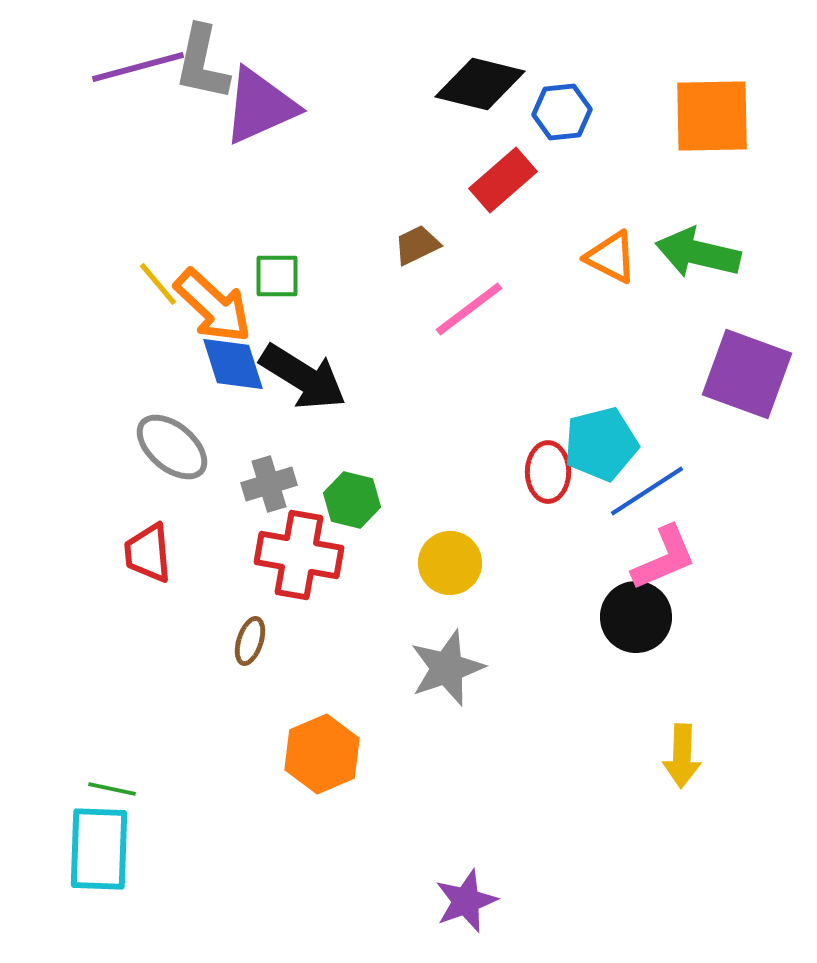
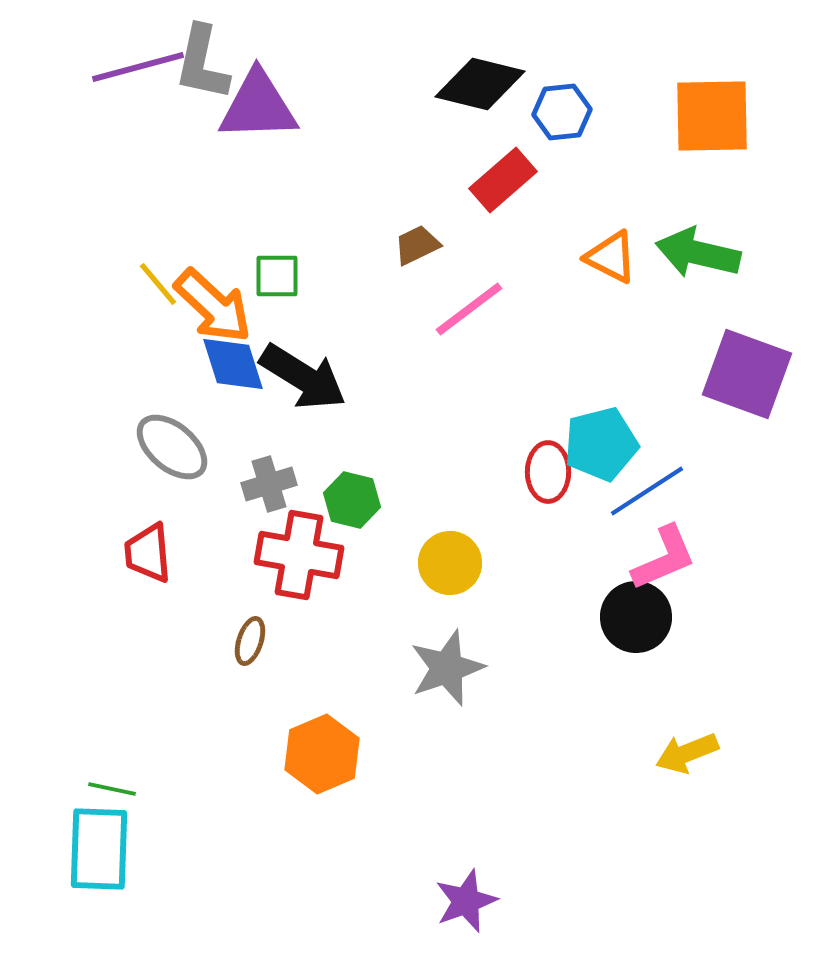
purple triangle: moved 2 px left; rotated 22 degrees clockwise
yellow arrow: moved 5 px right, 3 px up; rotated 66 degrees clockwise
